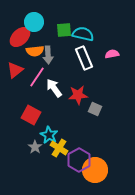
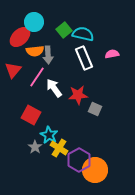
green square: rotated 35 degrees counterclockwise
red triangle: moved 2 px left; rotated 12 degrees counterclockwise
